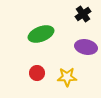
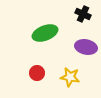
black cross: rotated 28 degrees counterclockwise
green ellipse: moved 4 px right, 1 px up
yellow star: moved 3 px right; rotated 12 degrees clockwise
